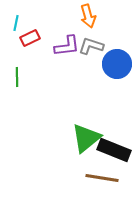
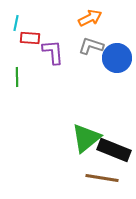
orange arrow: moved 2 px right, 2 px down; rotated 100 degrees counterclockwise
red rectangle: rotated 30 degrees clockwise
purple L-shape: moved 14 px left, 6 px down; rotated 88 degrees counterclockwise
blue circle: moved 6 px up
